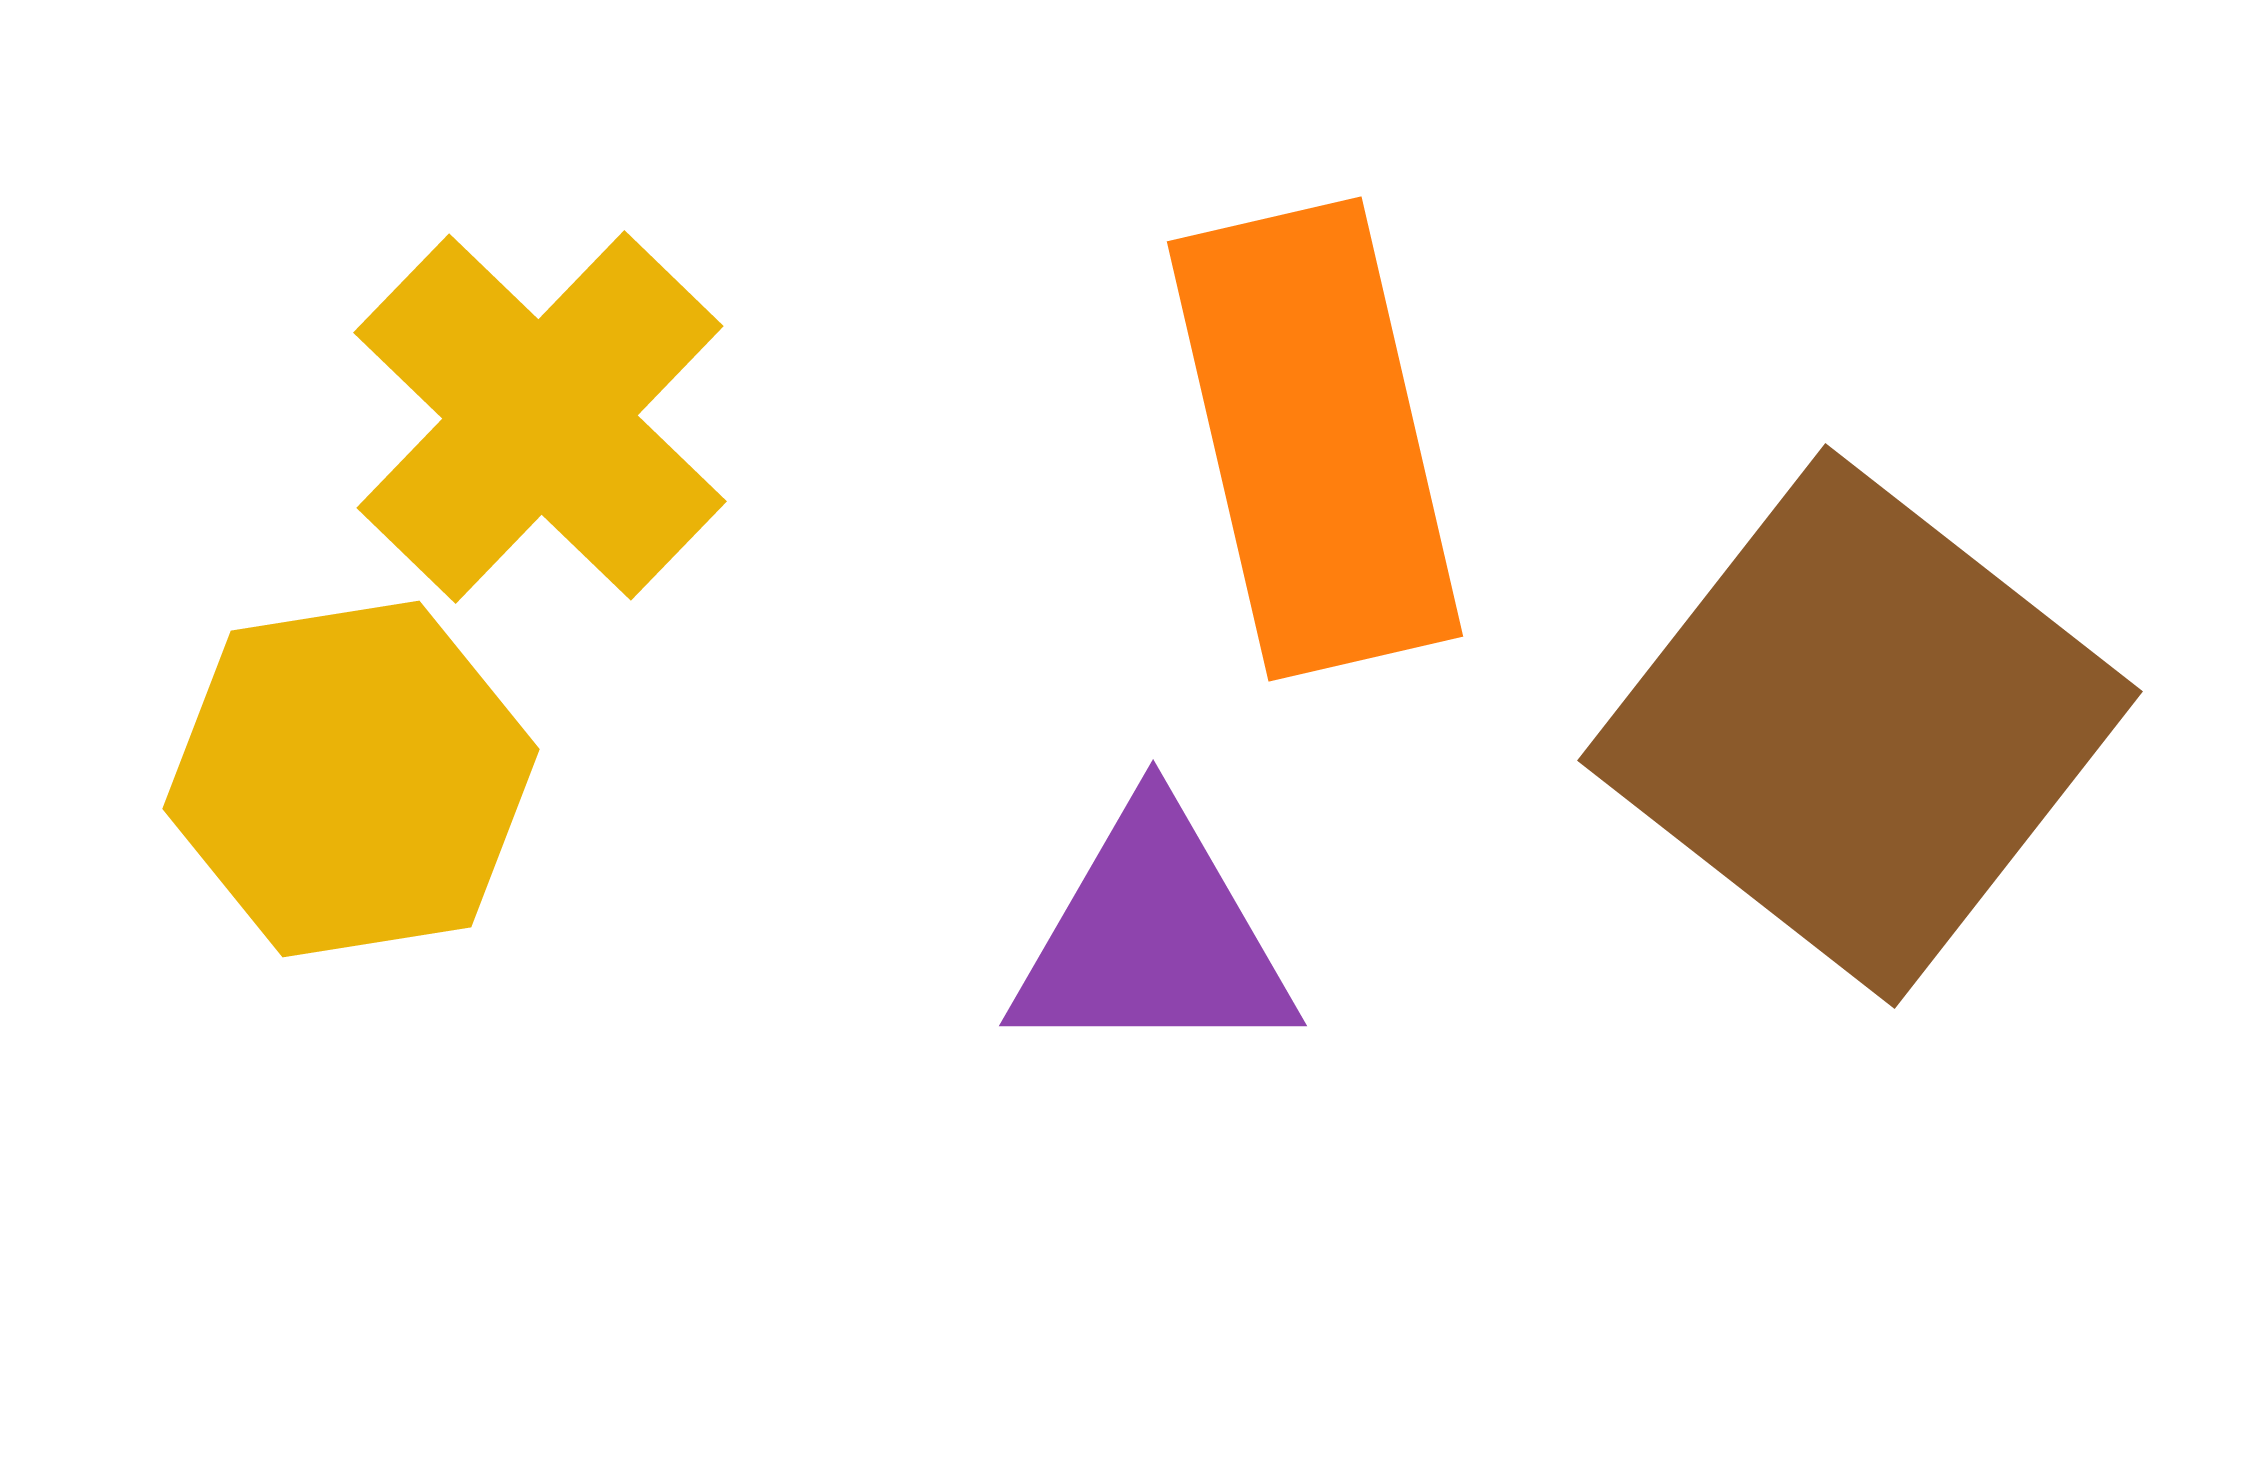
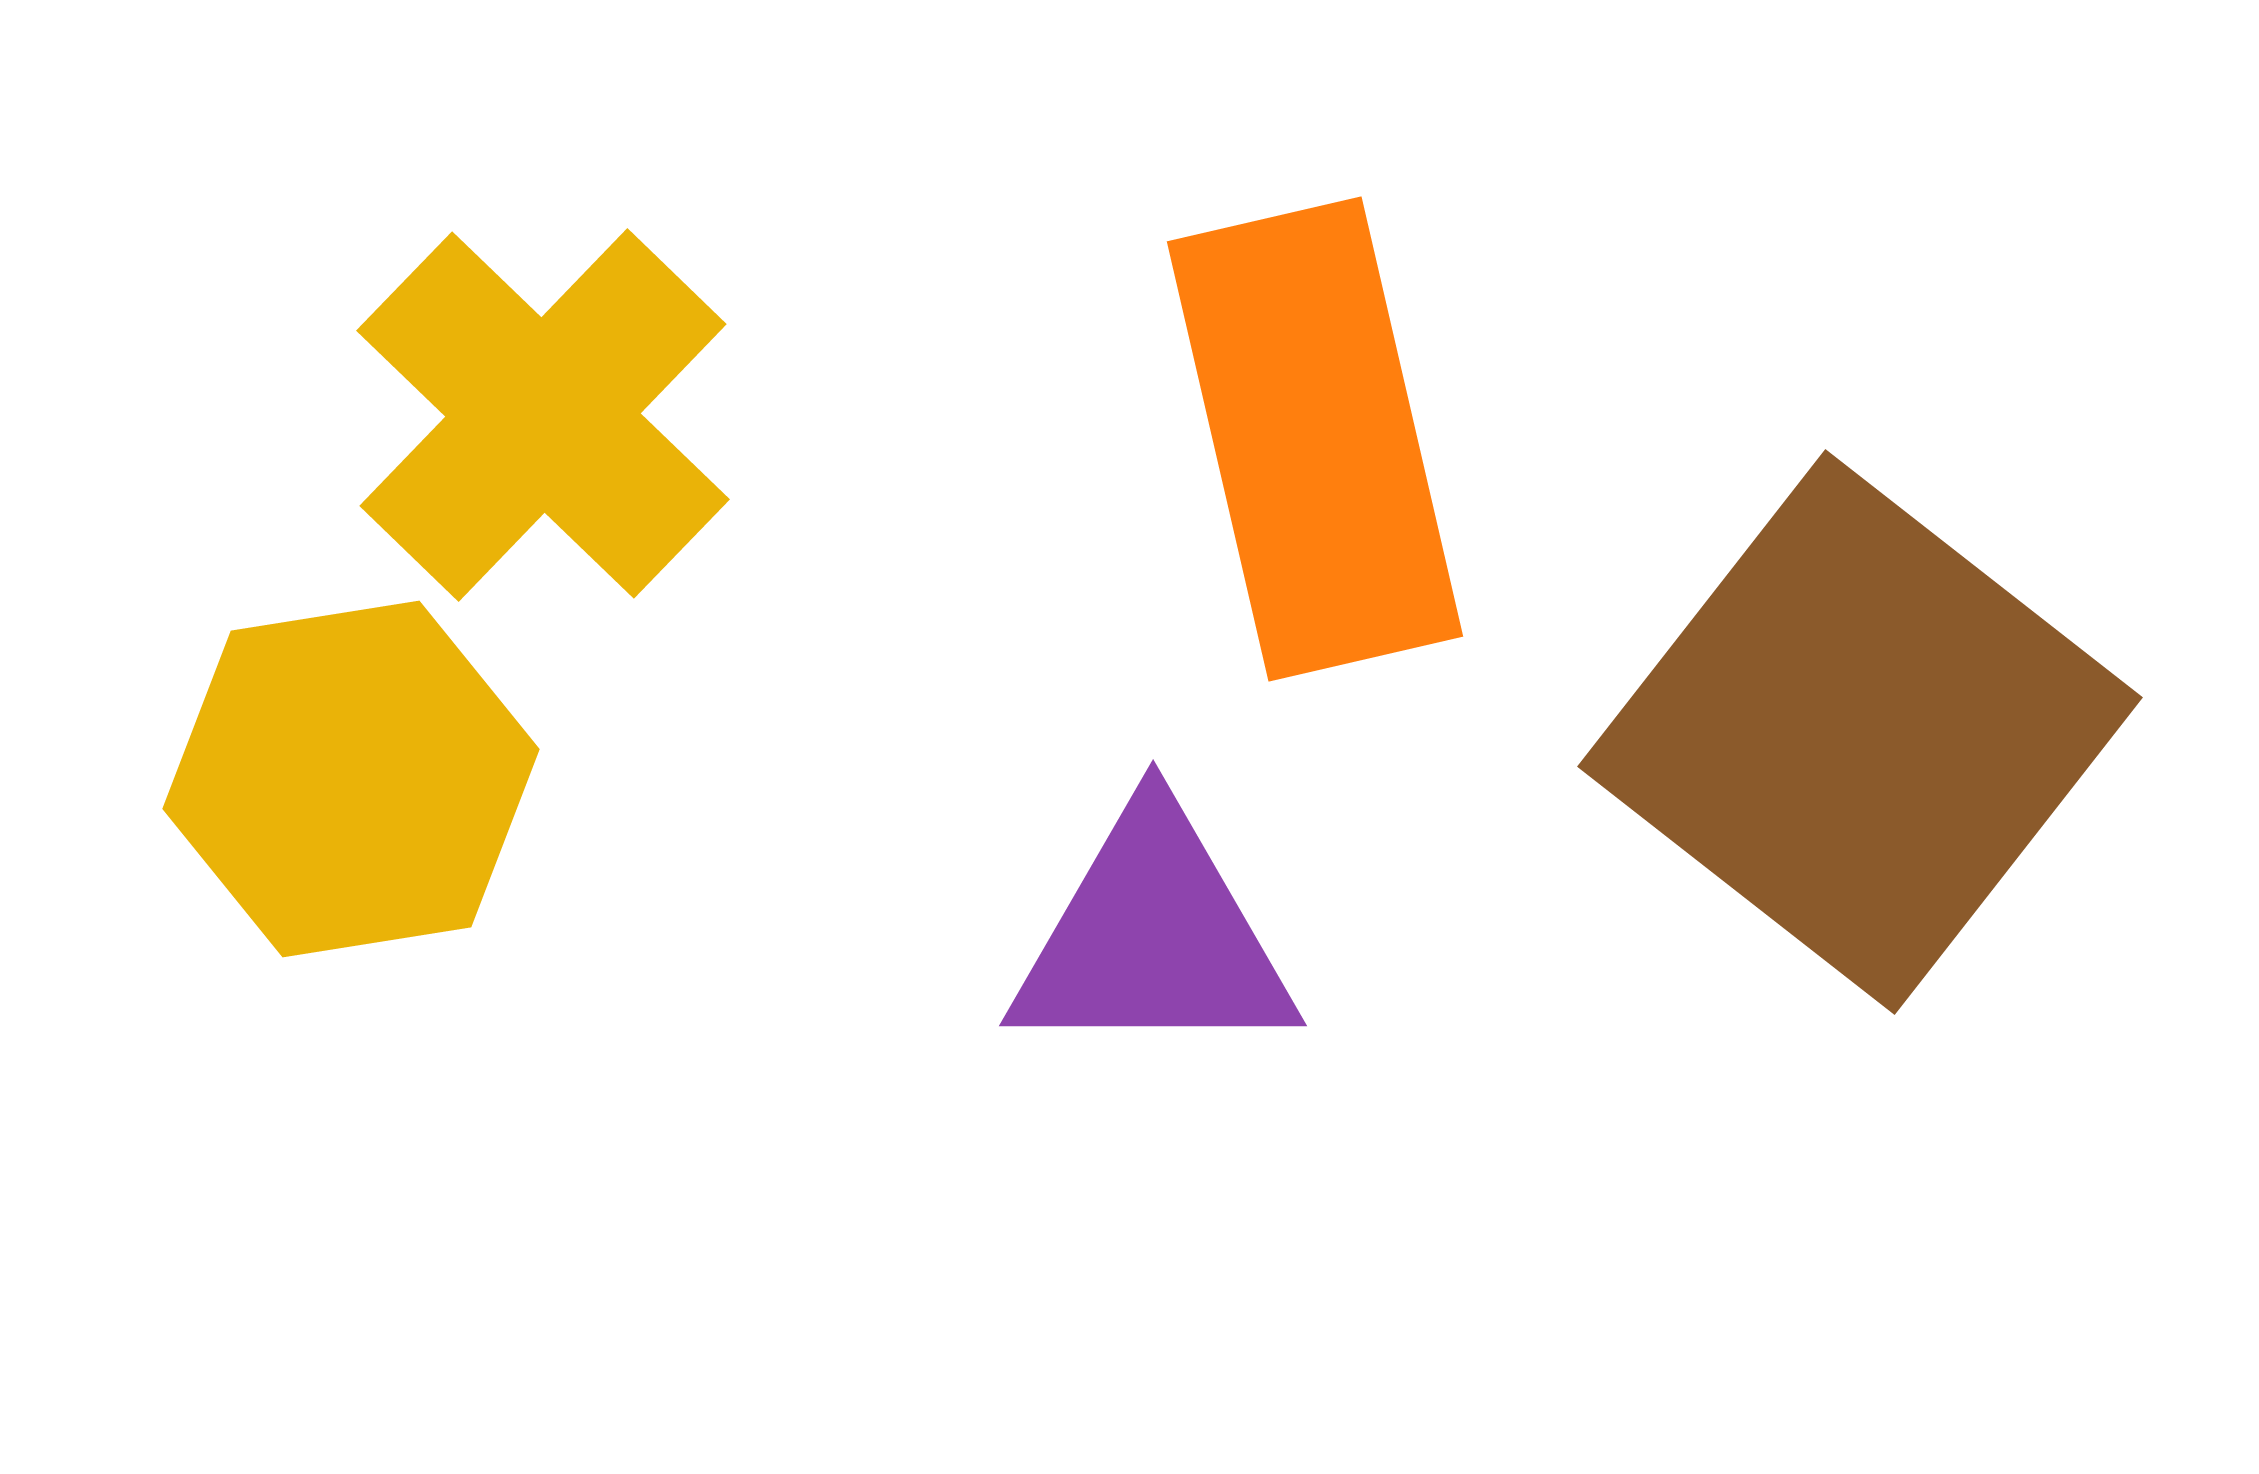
yellow cross: moved 3 px right, 2 px up
brown square: moved 6 px down
